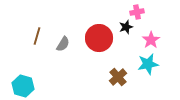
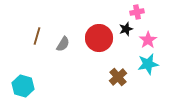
black star: moved 2 px down
pink star: moved 3 px left
